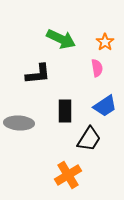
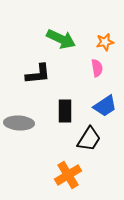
orange star: rotated 24 degrees clockwise
